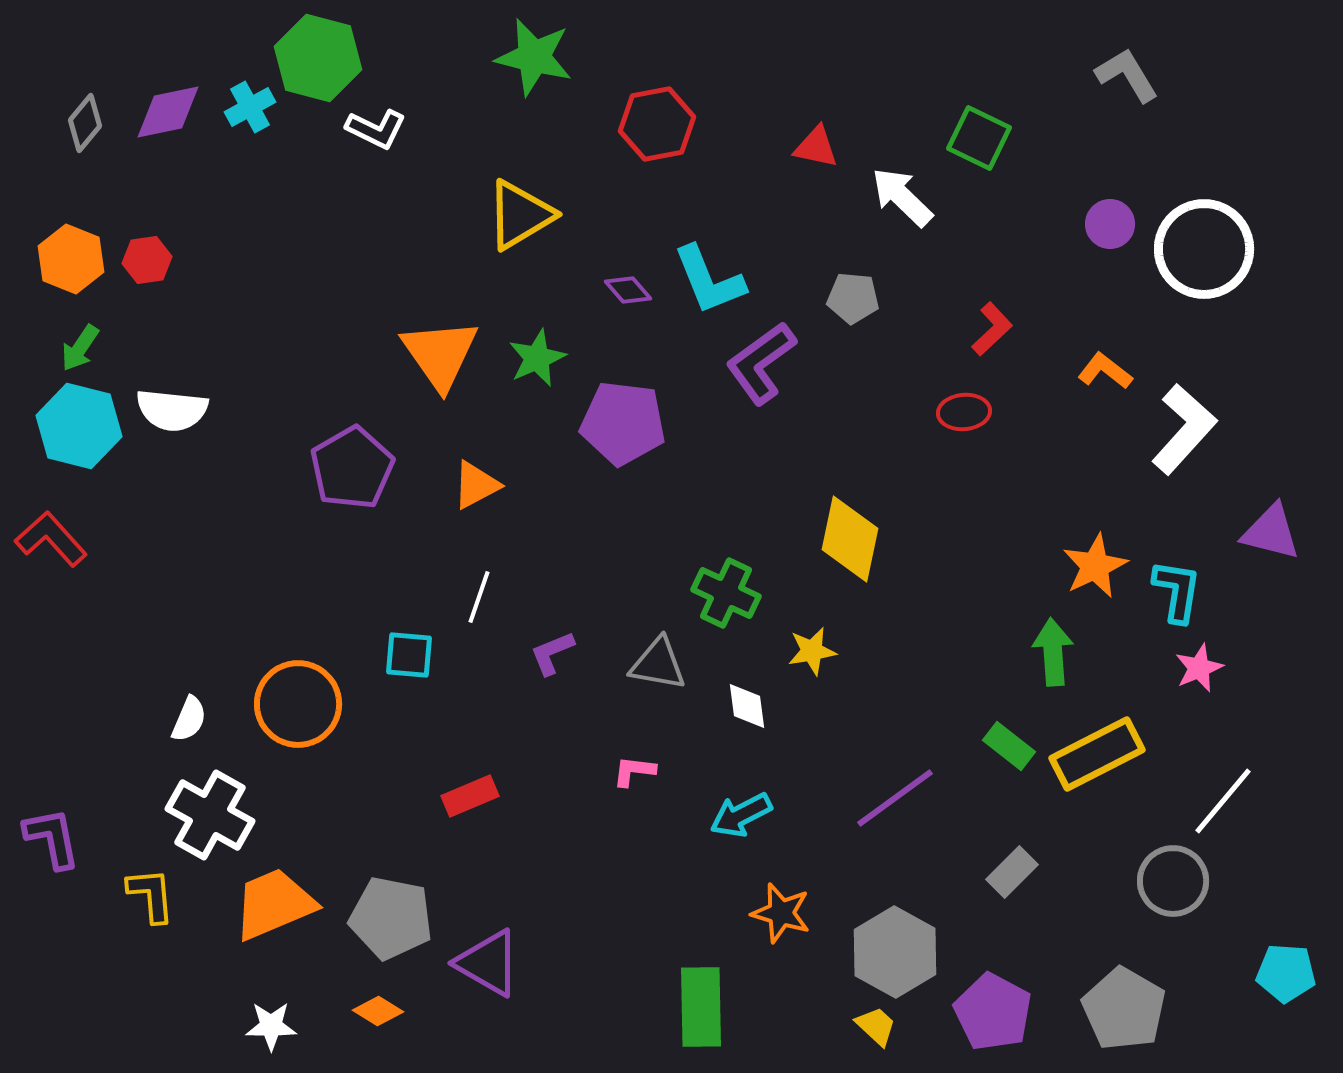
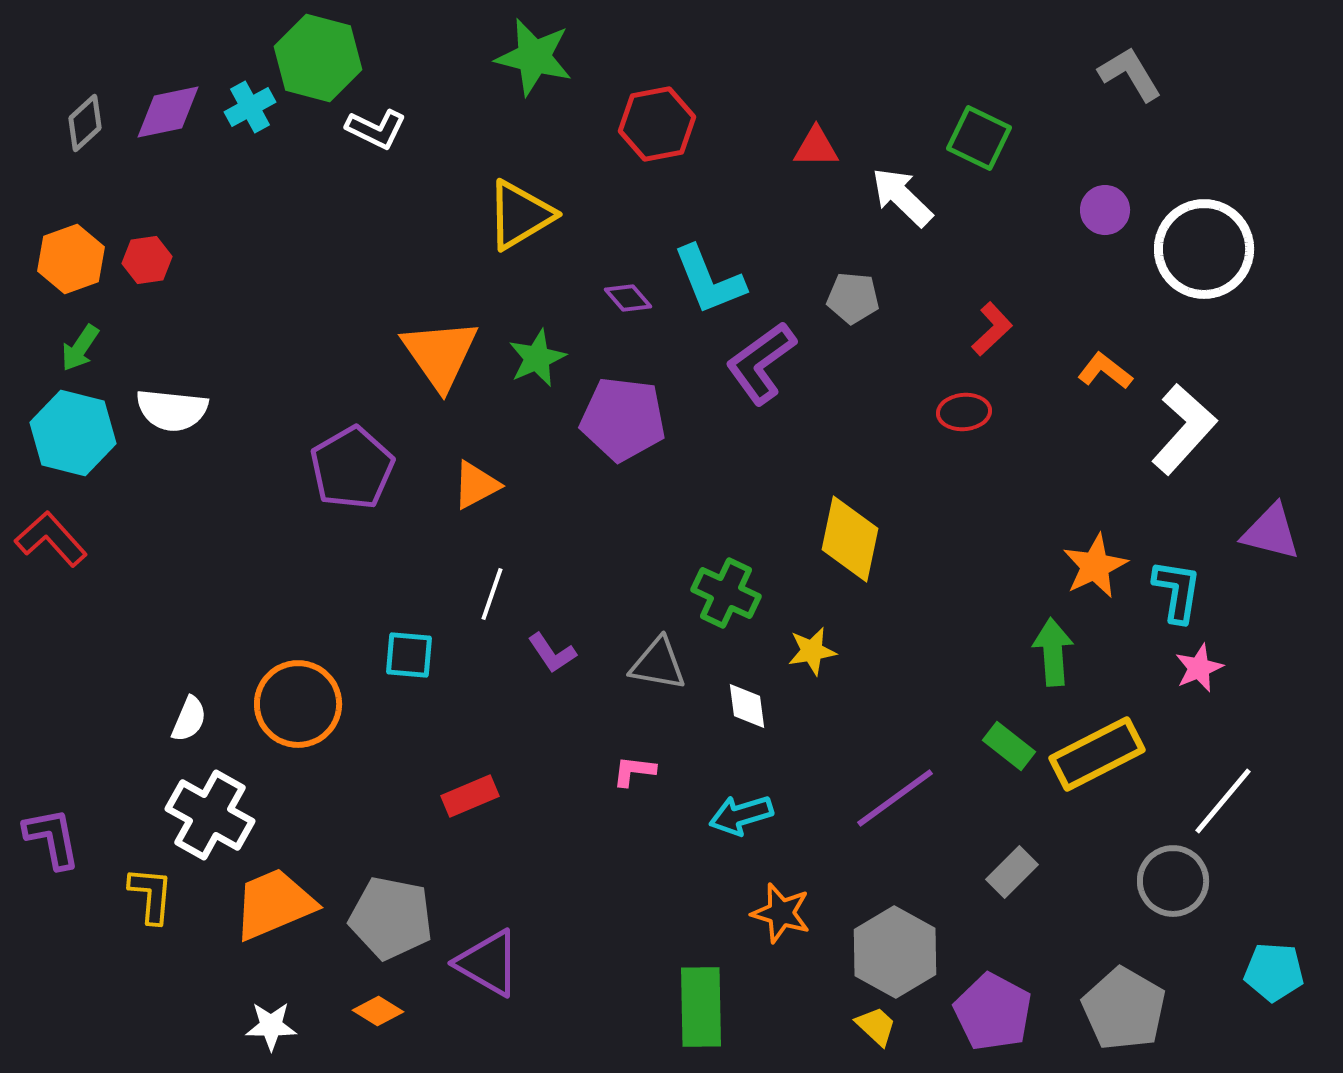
gray L-shape at (1127, 75): moved 3 px right, 1 px up
gray diamond at (85, 123): rotated 8 degrees clockwise
red triangle at (816, 147): rotated 12 degrees counterclockwise
purple circle at (1110, 224): moved 5 px left, 14 px up
orange hexagon at (71, 259): rotated 18 degrees clockwise
purple diamond at (628, 290): moved 8 px down
purple pentagon at (623, 423): moved 4 px up
cyan hexagon at (79, 426): moved 6 px left, 7 px down
white line at (479, 597): moved 13 px right, 3 px up
purple L-shape at (552, 653): rotated 102 degrees counterclockwise
cyan arrow at (741, 815): rotated 10 degrees clockwise
yellow L-shape at (151, 895): rotated 10 degrees clockwise
cyan pentagon at (1286, 973): moved 12 px left, 1 px up
